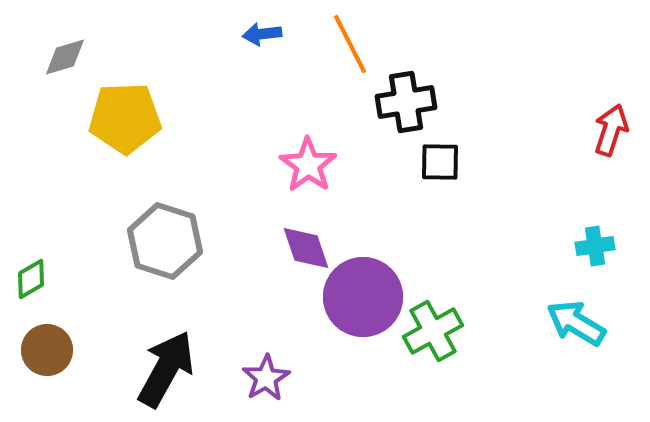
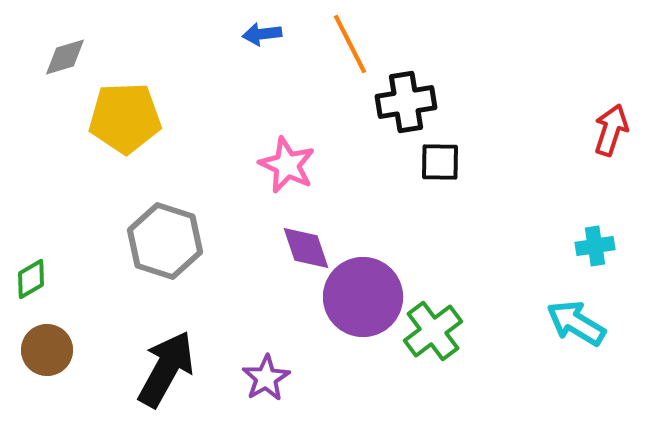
pink star: moved 21 px left; rotated 10 degrees counterclockwise
green cross: rotated 8 degrees counterclockwise
